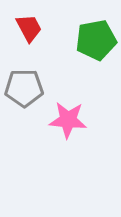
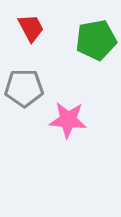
red trapezoid: moved 2 px right
